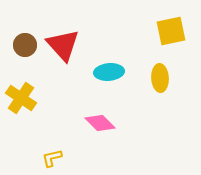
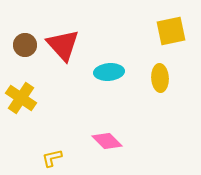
pink diamond: moved 7 px right, 18 px down
